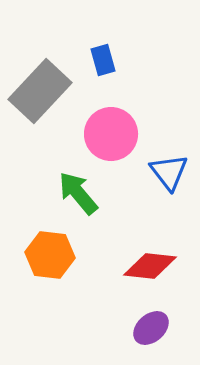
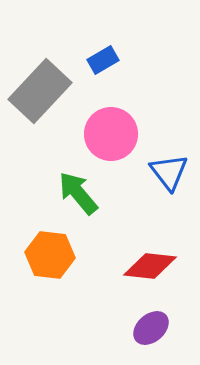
blue rectangle: rotated 76 degrees clockwise
